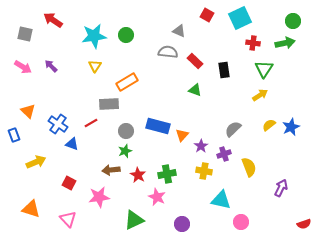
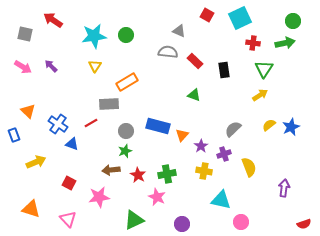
green triangle at (195, 90): moved 1 px left, 5 px down
purple arrow at (281, 188): moved 3 px right; rotated 18 degrees counterclockwise
